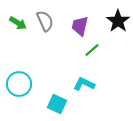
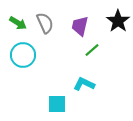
gray semicircle: moved 2 px down
cyan circle: moved 4 px right, 29 px up
cyan square: rotated 24 degrees counterclockwise
